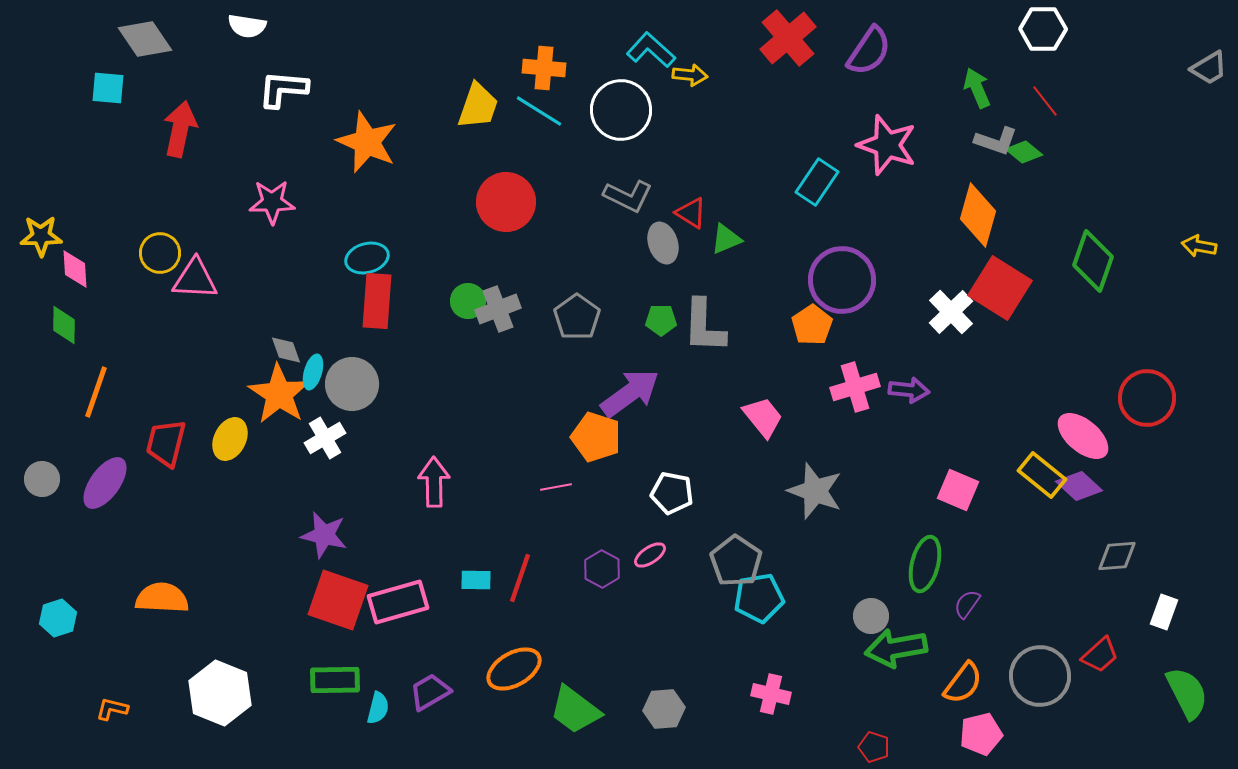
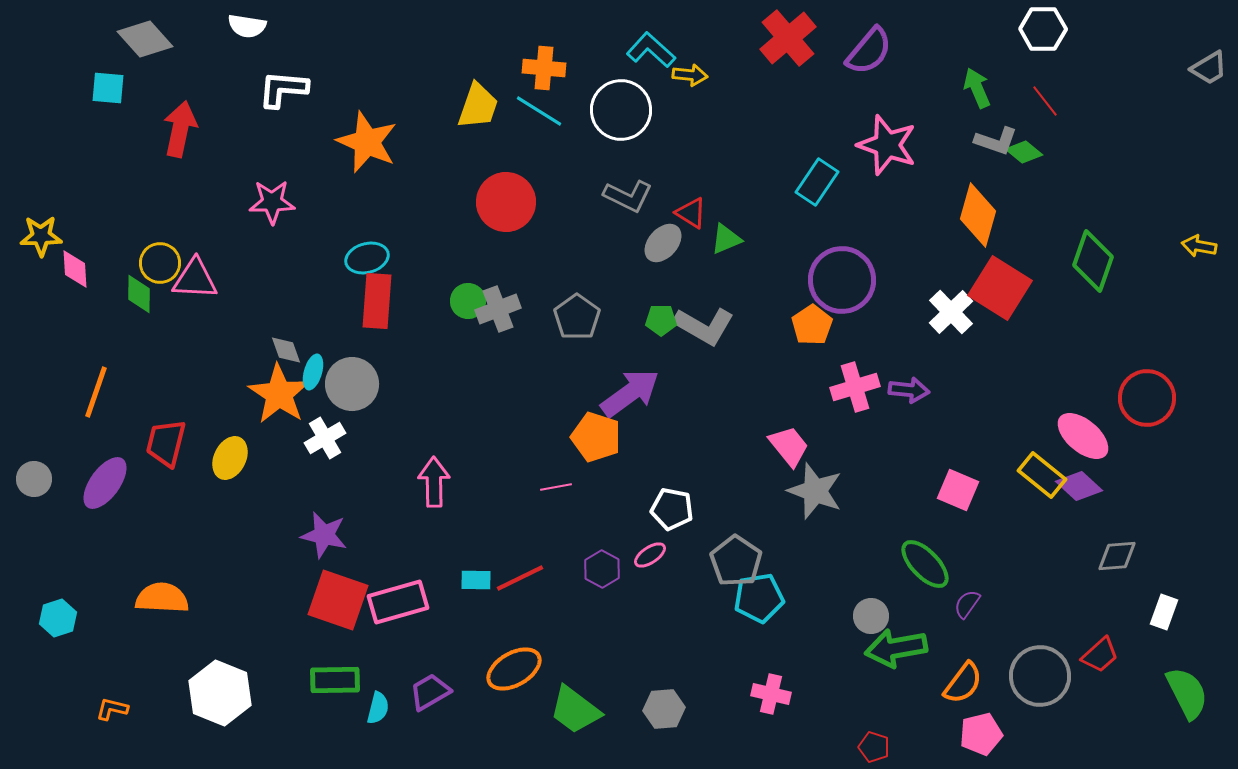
gray diamond at (145, 39): rotated 8 degrees counterclockwise
purple semicircle at (869, 51): rotated 6 degrees clockwise
gray ellipse at (663, 243): rotated 60 degrees clockwise
yellow circle at (160, 253): moved 10 px down
green diamond at (64, 325): moved 75 px right, 31 px up
gray L-shape at (704, 326): rotated 62 degrees counterclockwise
pink trapezoid at (763, 417): moved 26 px right, 29 px down
yellow ellipse at (230, 439): moved 19 px down
gray circle at (42, 479): moved 8 px left
white pentagon at (672, 493): moved 16 px down
green ellipse at (925, 564): rotated 58 degrees counterclockwise
red line at (520, 578): rotated 45 degrees clockwise
